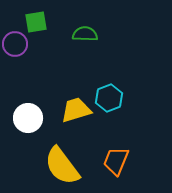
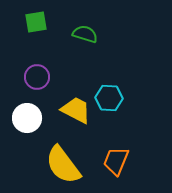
green semicircle: rotated 15 degrees clockwise
purple circle: moved 22 px right, 33 px down
cyan hexagon: rotated 24 degrees clockwise
yellow trapezoid: rotated 44 degrees clockwise
white circle: moved 1 px left
yellow semicircle: moved 1 px right, 1 px up
